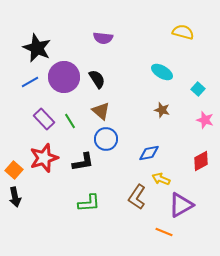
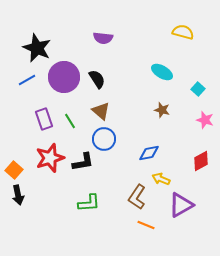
blue line: moved 3 px left, 2 px up
purple rectangle: rotated 25 degrees clockwise
blue circle: moved 2 px left
red star: moved 6 px right
black arrow: moved 3 px right, 2 px up
orange line: moved 18 px left, 7 px up
